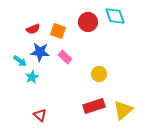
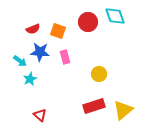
pink rectangle: rotated 32 degrees clockwise
cyan star: moved 2 px left, 2 px down
